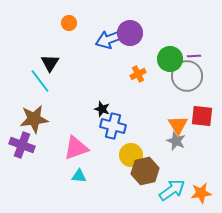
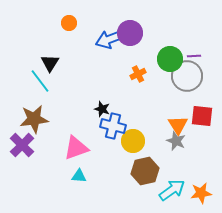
purple cross: rotated 25 degrees clockwise
yellow circle: moved 2 px right, 14 px up
